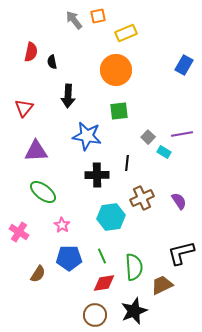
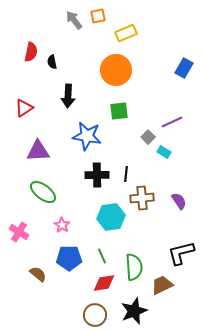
blue rectangle: moved 3 px down
red triangle: rotated 18 degrees clockwise
purple line: moved 10 px left, 12 px up; rotated 15 degrees counterclockwise
purple triangle: moved 2 px right
black line: moved 1 px left, 11 px down
brown cross: rotated 20 degrees clockwise
brown semicircle: rotated 84 degrees counterclockwise
